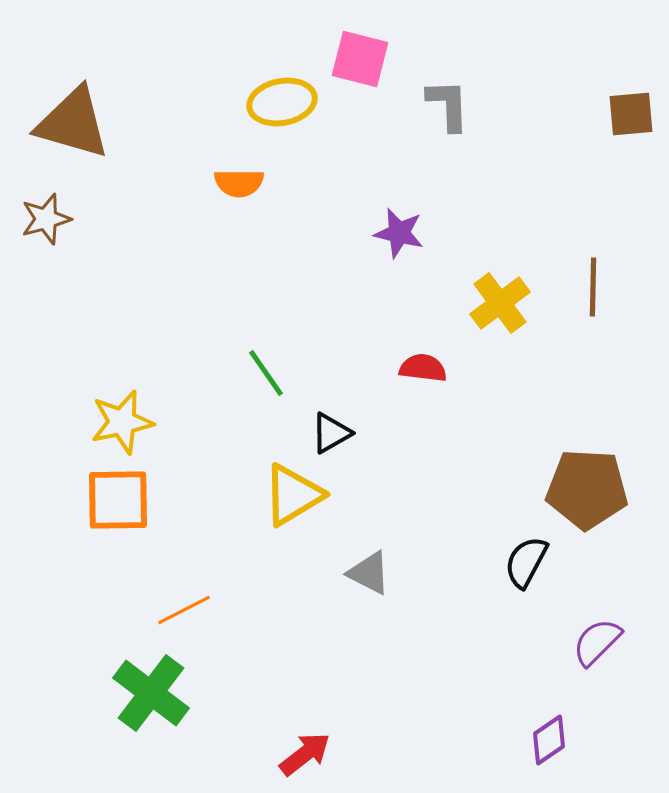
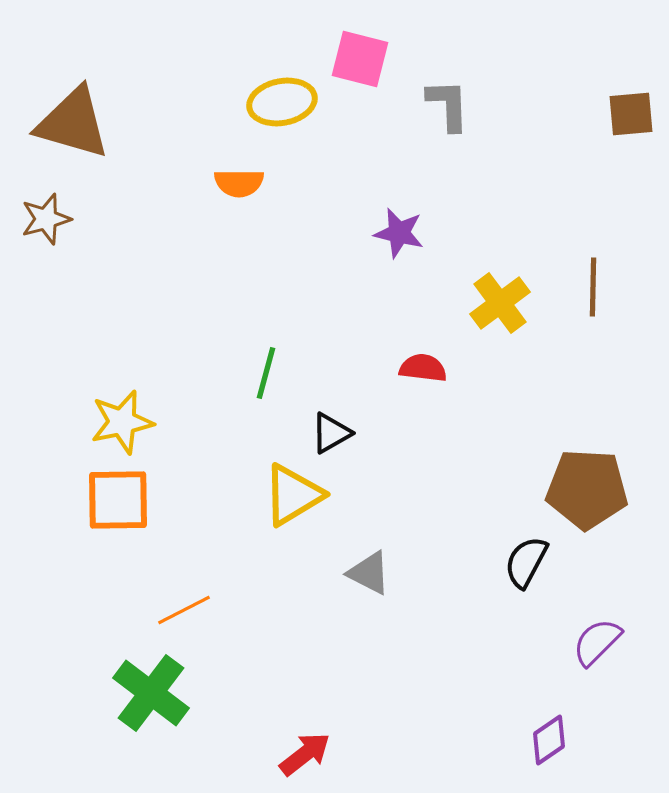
green line: rotated 50 degrees clockwise
